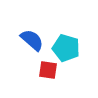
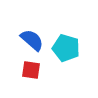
red square: moved 17 px left
